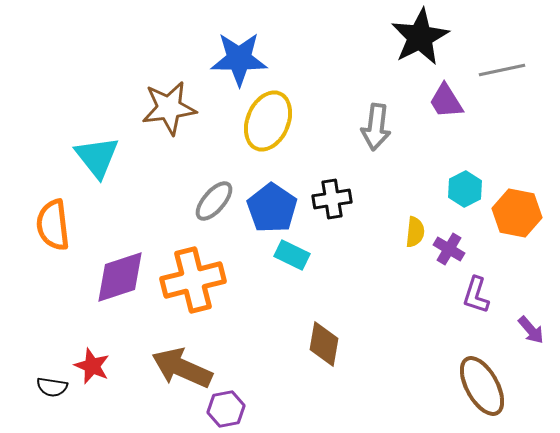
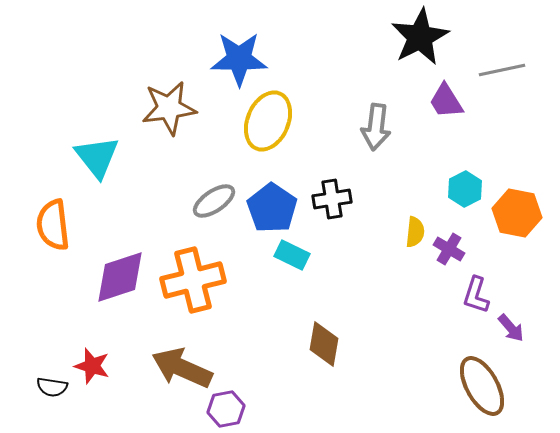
gray ellipse: rotated 15 degrees clockwise
purple arrow: moved 20 px left, 2 px up
red star: rotated 6 degrees counterclockwise
